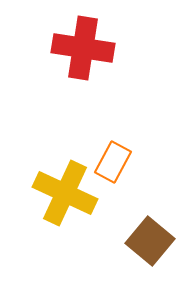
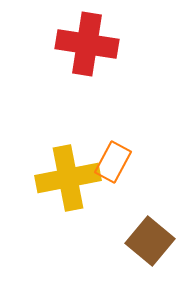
red cross: moved 4 px right, 4 px up
yellow cross: moved 3 px right, 15 px up; rotated 36 degrees counterclockwise
